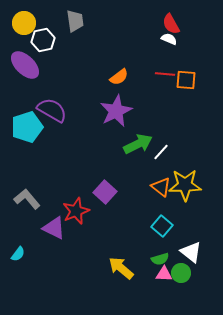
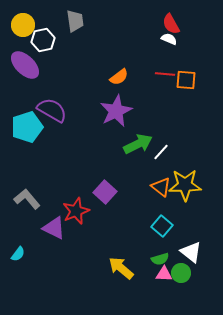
yellow circle: moved 1 px left, 2 px down
